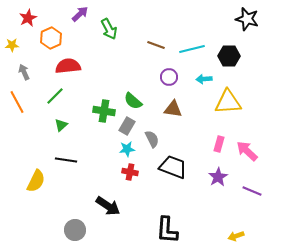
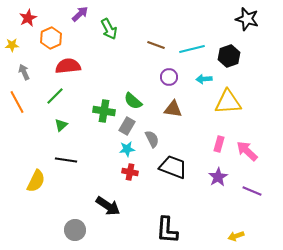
black hexagon: rotated 20 degrees counterclockwise
